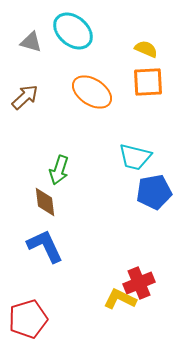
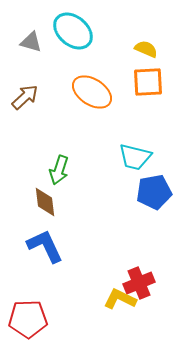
red pentagon: rotated 15 degrees clockwise
